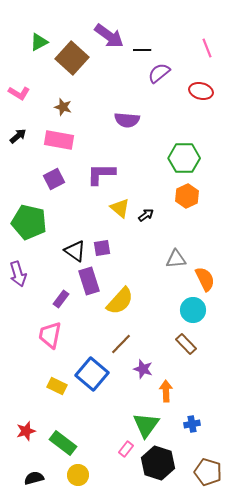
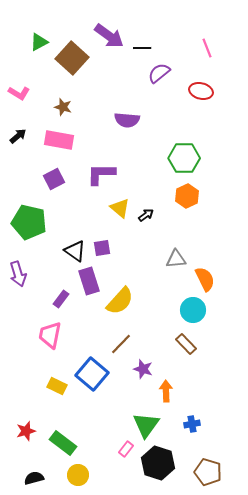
black line at (142, 50): moved 2 px up
